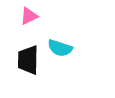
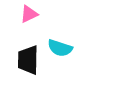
pink triangle: moved 2 px up
